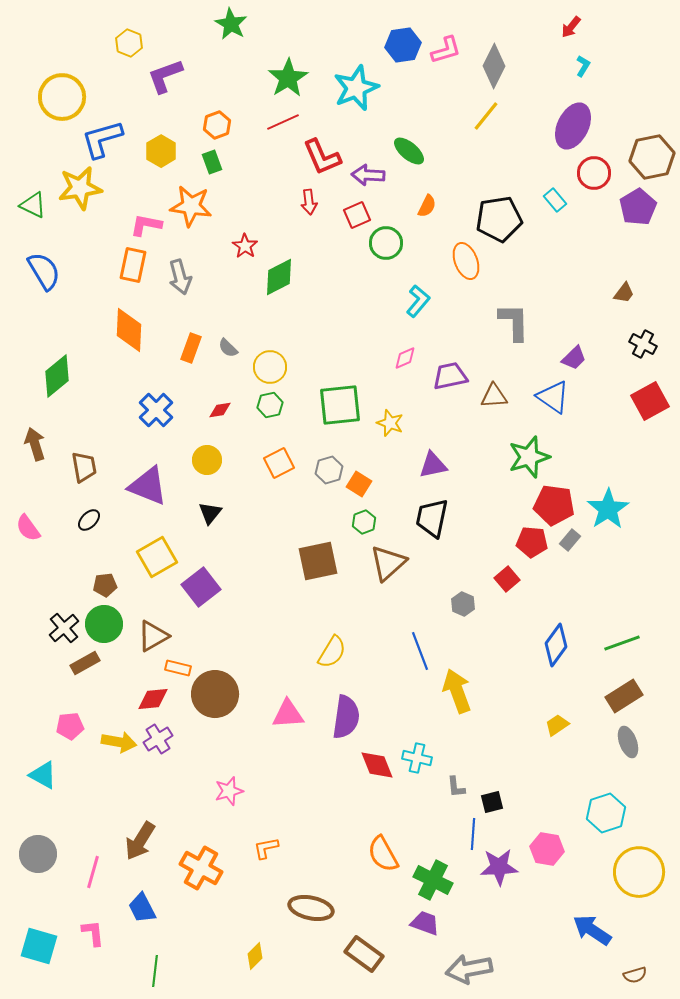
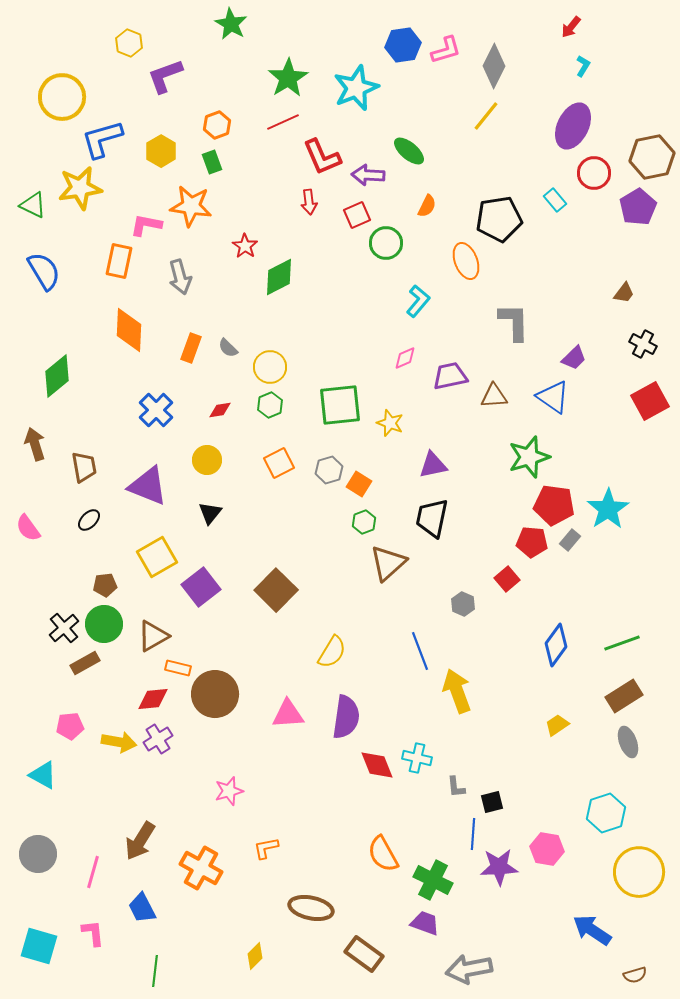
orange rectangle at (133, 265): moved 14 px left, 4 px up
green hexagon at (270, 405): rotated 10 degrees counterclockwise
brown square at (318, 561): moved 42 px left, 29 px down; rotated 33 degrees counterclockwise
